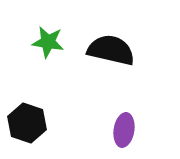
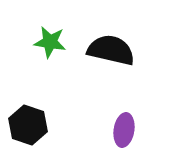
green star: moved 2 px right
black hexagon: moved 1 px right, 2 px down
